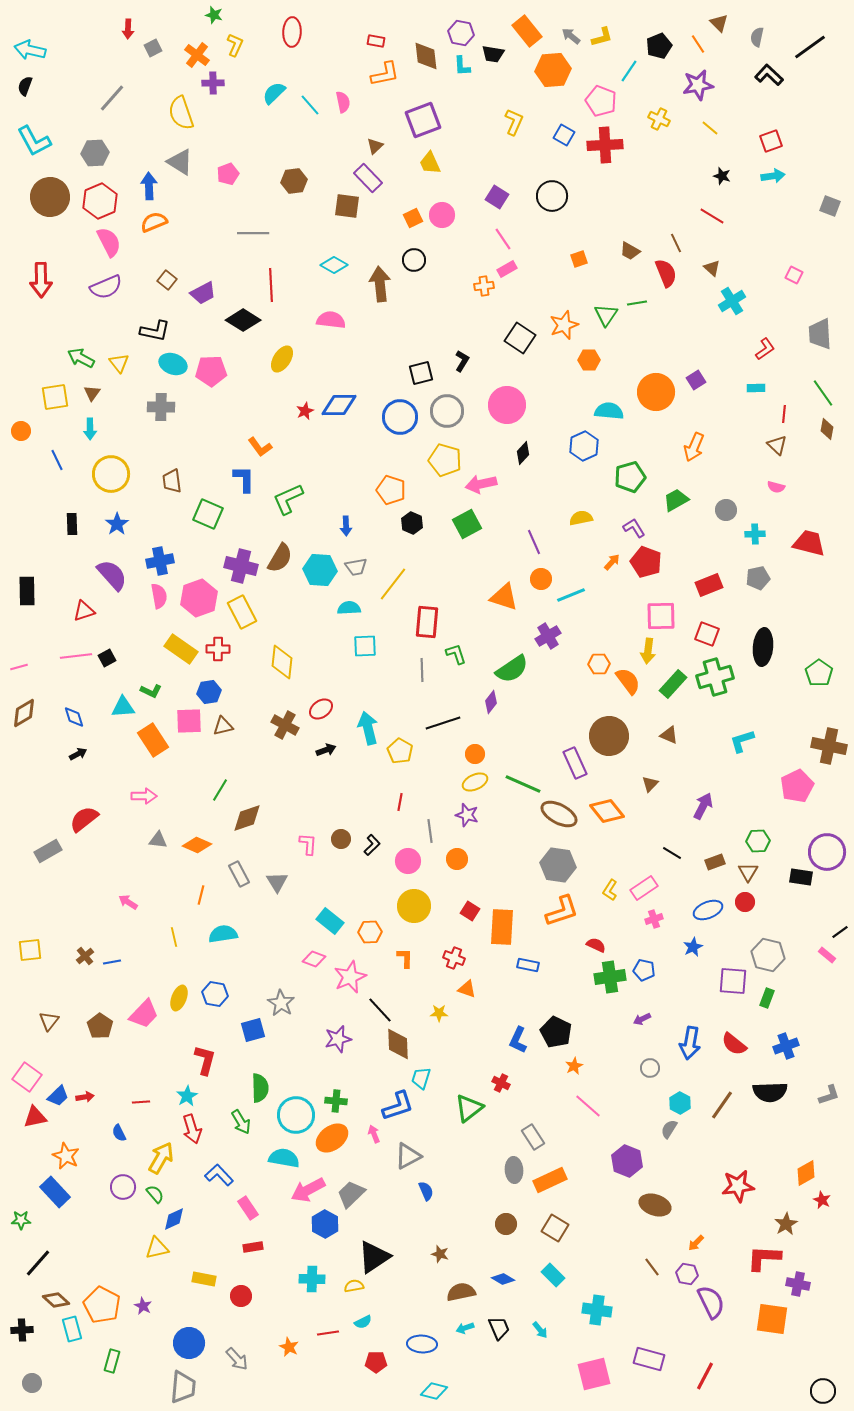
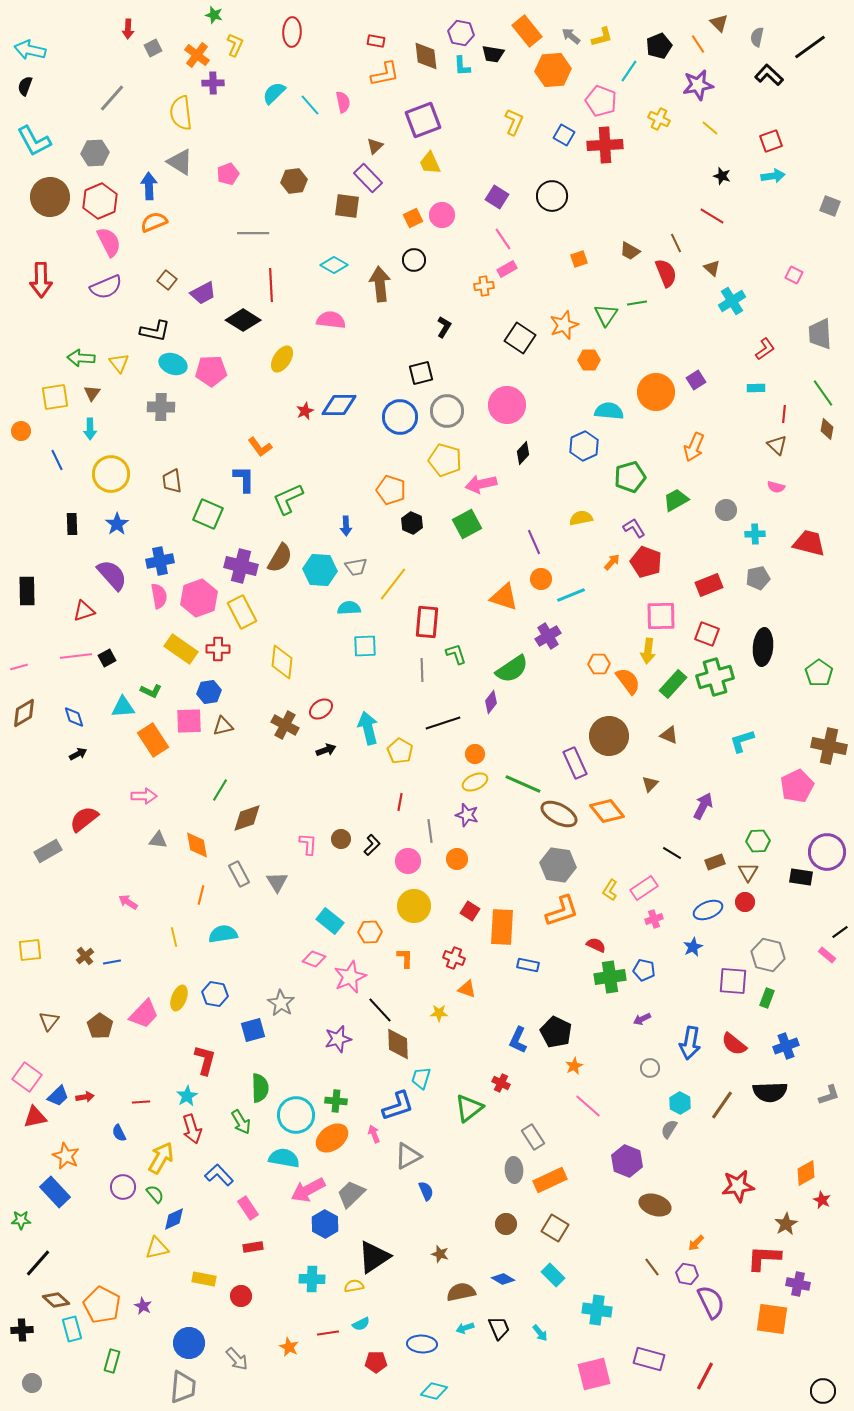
yellow semicircle at (181, 113): rotated 12 degrees clockwise
green arrow at (81, 358): rotated 24 degrees counterclockwise
black L-shape at (462, 361): moved 18 px left, 34 px up
orange diamond at (197, 845): rotated 56 degrees clockwise
cyan semicircle at (363, 1322): moved 2 px left, 2 px down
cyan arrow at (540, 1330): moved 3 px down
